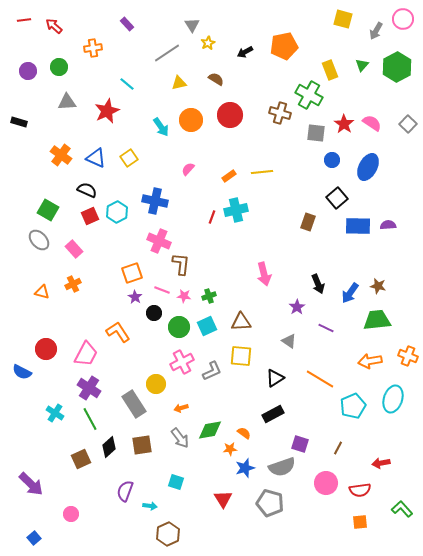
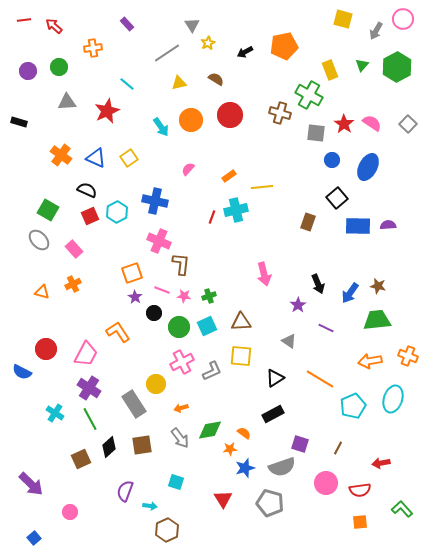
yellow line at (262, 172): moved 15 px down
purple star at (297, 307): moved 1 px right, 2 px up
pink circle at (71, 514): moved 1 px left, 2 px up
brown hexagon at (168, 534): moved 1 px left, 4 px up
